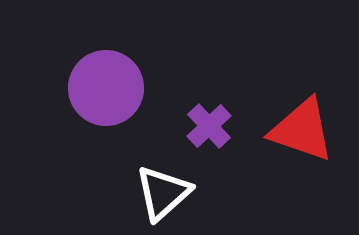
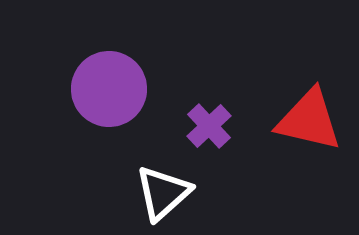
purple circle: moved 3 px right, 1 px down
red triangle: moved 7 px right, 10 px up; rotated 6 degrees counterclockwise
